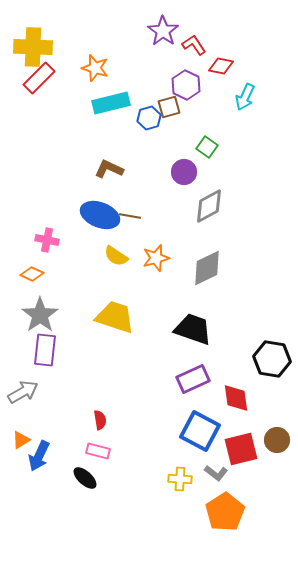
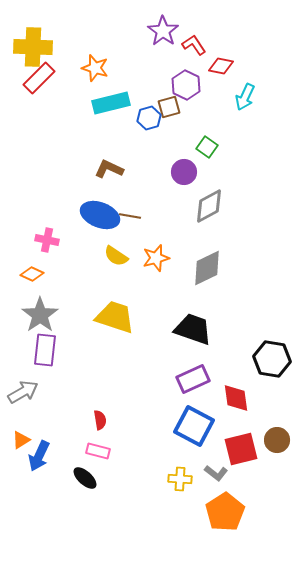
blue square at (200, 431): moved 6 px left, 5 px up
